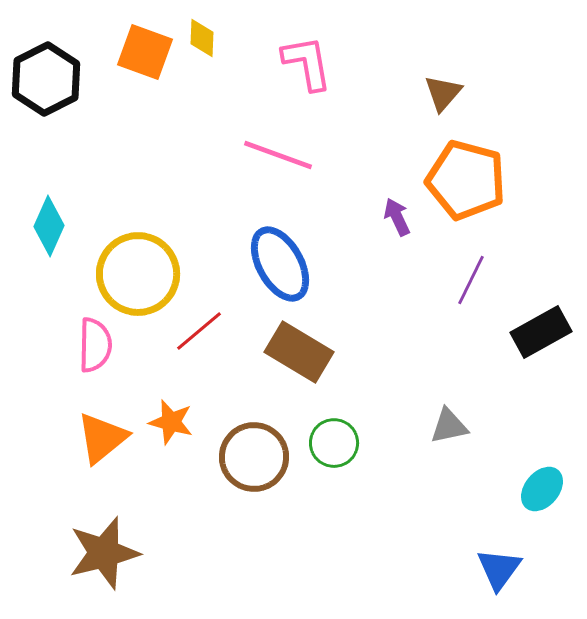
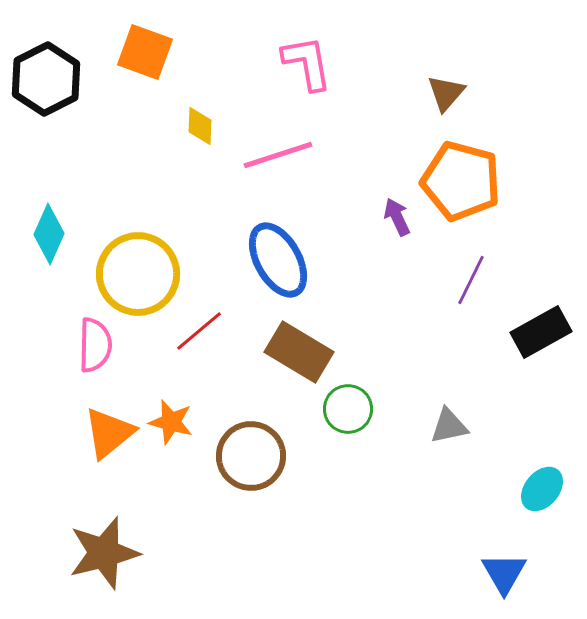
yellow diamond: moved 2 px left, 88 px down
brown triangle: moved 3 px right
pink line: rotated 38 degrees counterclockwise
orange pentagon: moved 5 px left, 1 px down
cyan diamond: moved 8 px down
blue ellipse: moved 2 px left, 4 px up
orange triangle: moved 7 px right, 5 px up
green circle: moved 14 px right, 34 px up
brown circle: moved 3 px left, 1 px up
blue triangle: moved 5 px right, 4 px down; rotated 6 degrees counterclockwise
